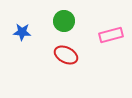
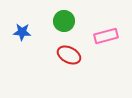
pink rectangle: moved 5 px left, 1 px down
red ellipse: moved 3 px right
